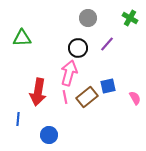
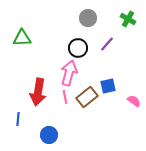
green cross: moved 2 px left, 1 px down
pink semicircle: moved 1 px left, 3 px down; rotated 24 degrees counterclockwise
